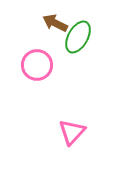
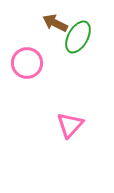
pink circle: moved 10 px left, 2 px up
pink triangle: moved 2 px left, 7 px up
